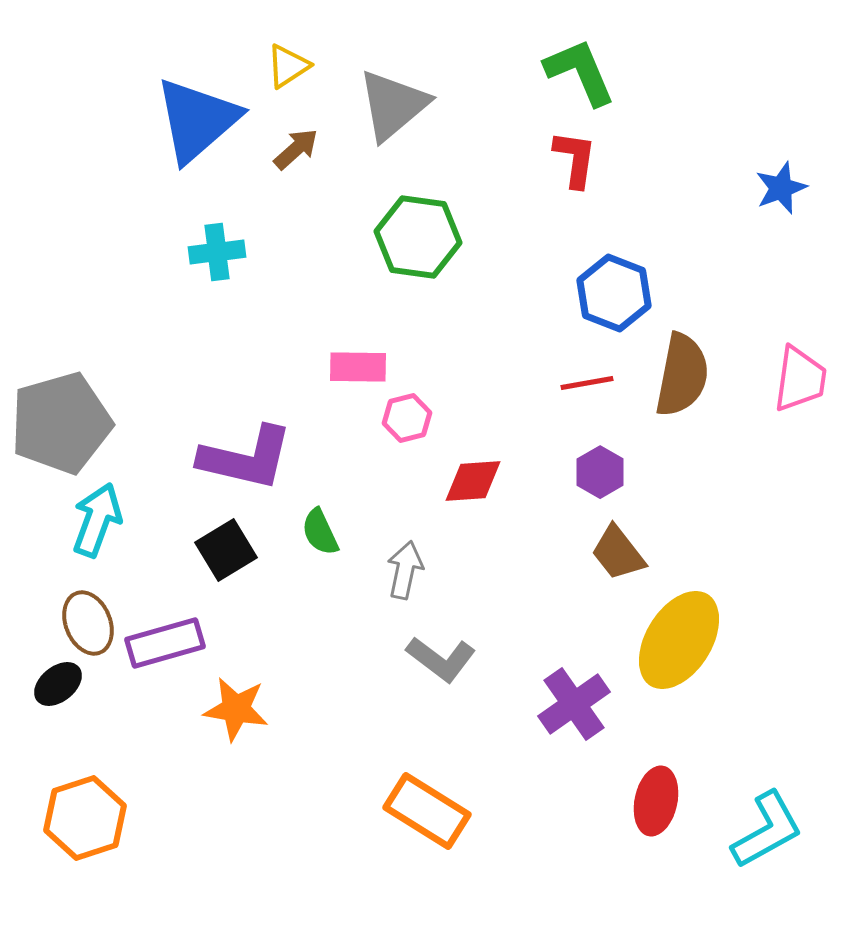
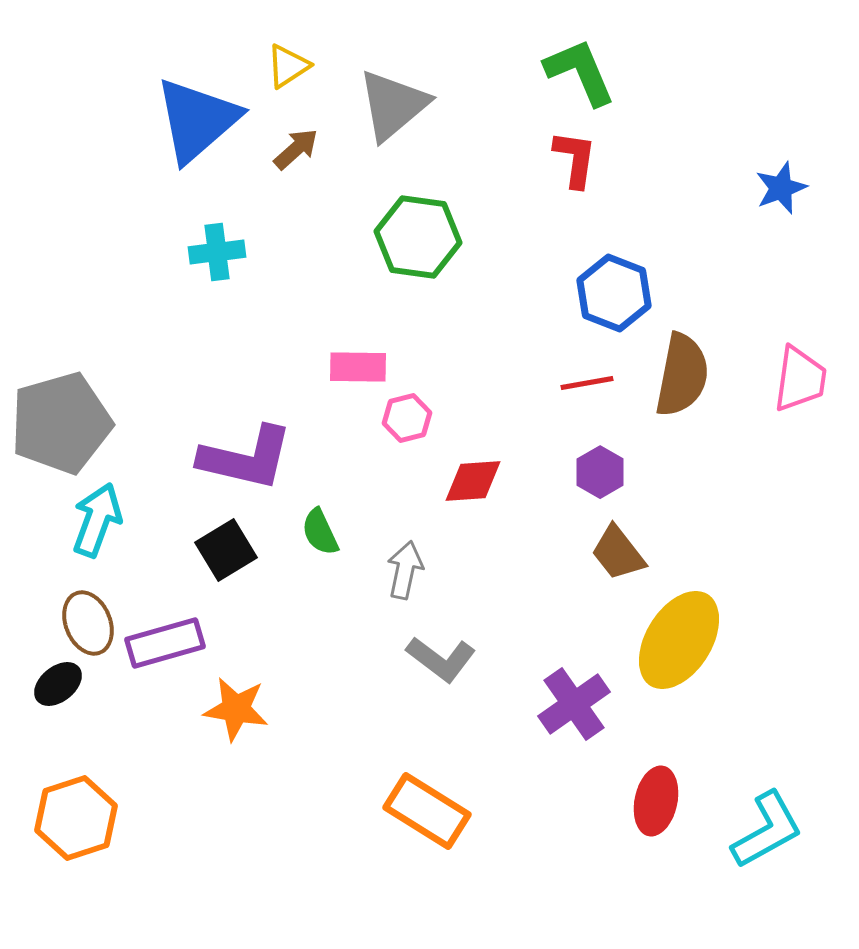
orange hexagon: moved 9 px left
